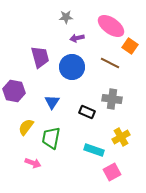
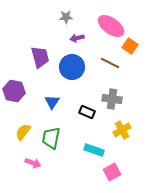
yellow semicircle: moved 3 px left, 5 px down
yellow cross: moved 1 px right, 7 px up
